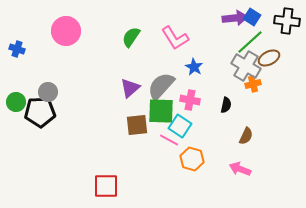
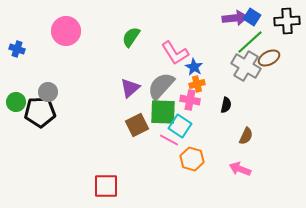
black cross: rotated 10 degrees counterclockwise
pink L-shape: moved 15 px down
orange cross: moved 56 px left
green square: moved 2 px right, 1 px down
brown square: rotated 20 degrees counterclockwise
